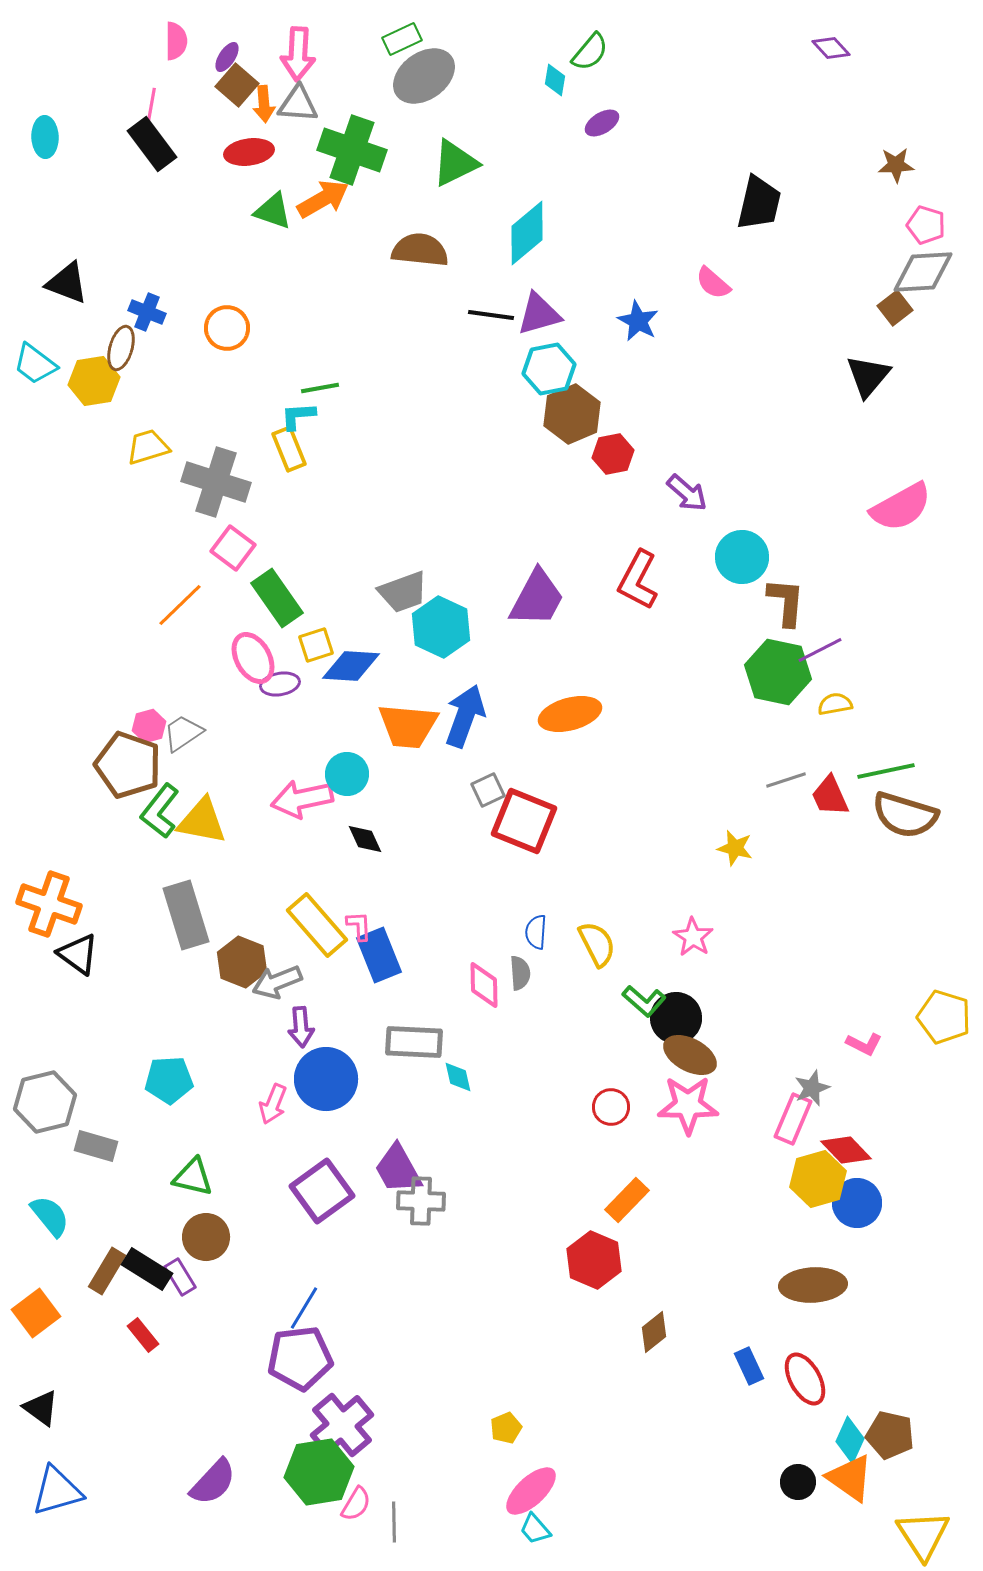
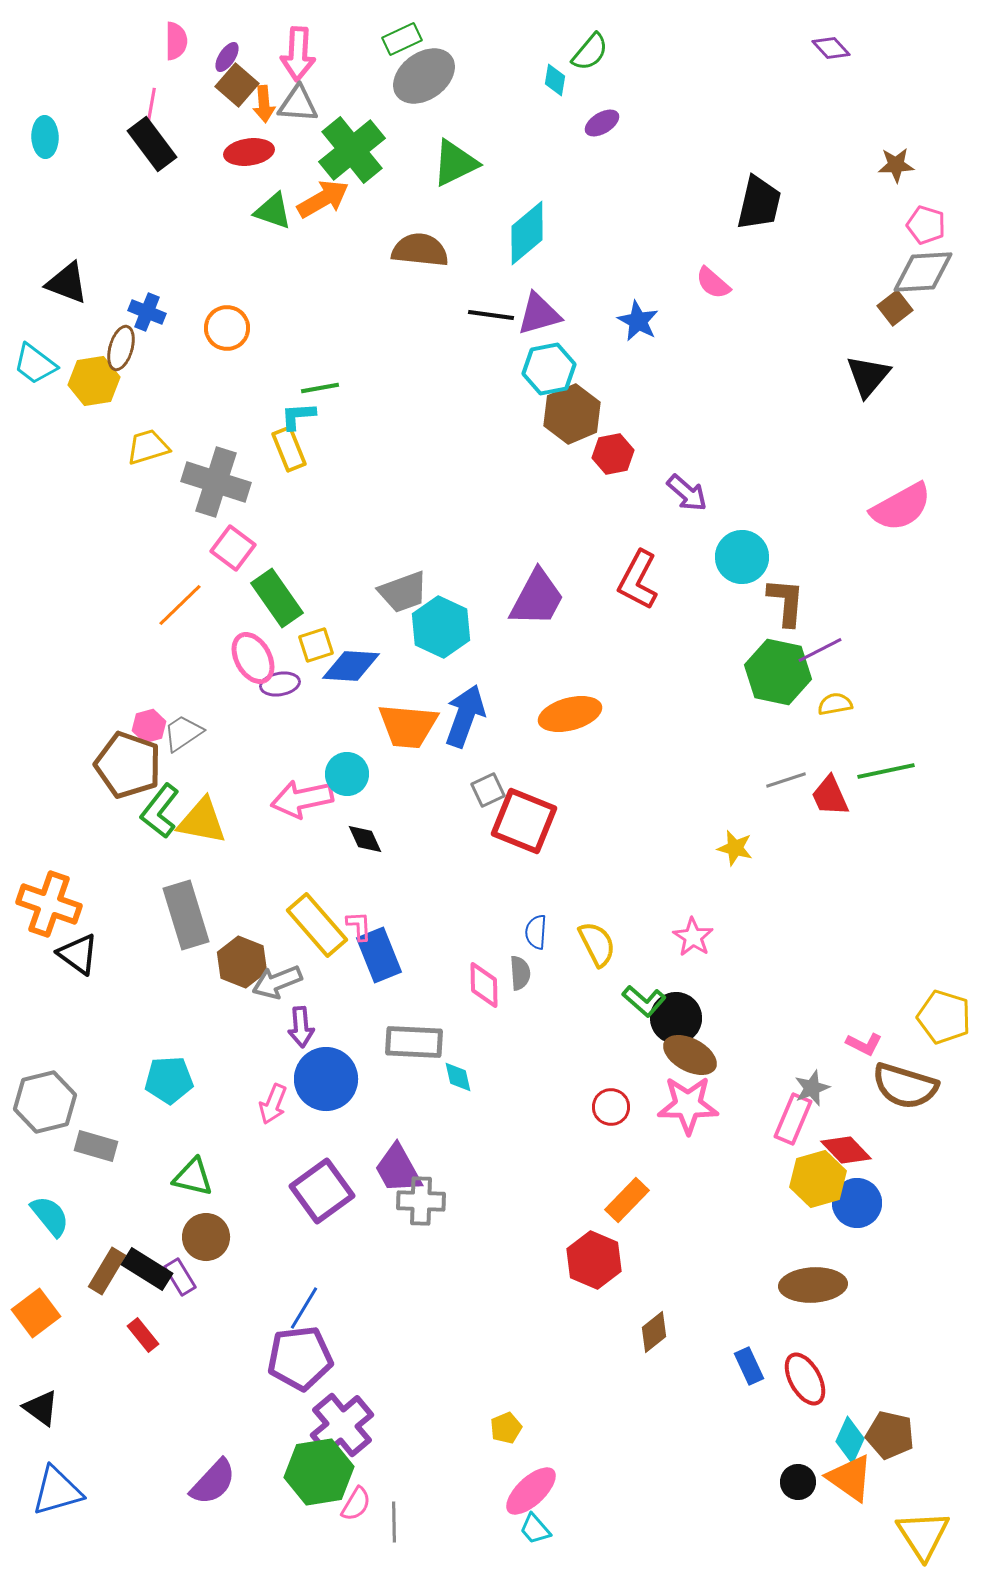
green cross at (352, 150): rotated 32 degrees clockwise
brown semicircle at (905, 815): moved 271 px down
